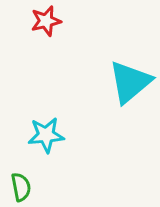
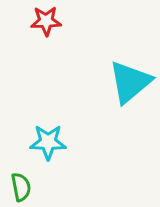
red star: rotated 12 degrees clockwise
cyan star: moved 2 px right, 7 px down; rotated 6 degrees clockwise
